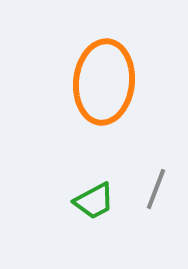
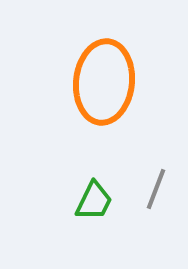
green trapezoid: rotated 36 degrees counterclockwise
